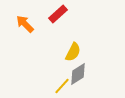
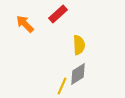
yellow semicircle: moved 6 px right, 7 px up; rotated 30 degrees counterclockwise
yellow line: rotated 18 degrees counterclockwise
